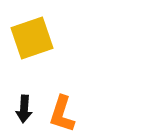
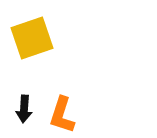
orange L-shape: moved 1 px down
